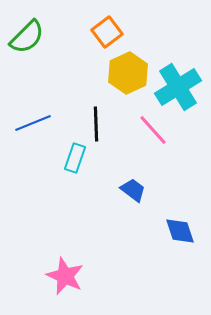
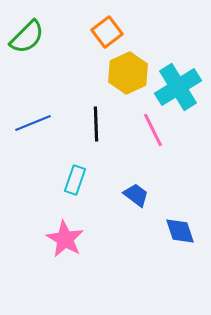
pink line: rotated 16 degrees clockwise
cyan rectangle: moved 22 px down
blue trapezoid: moved 3 px right, 5 px down
pink star: moved 37 px up; rotated 6 degrees clockwise
